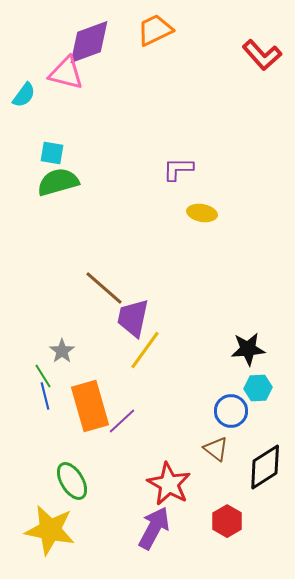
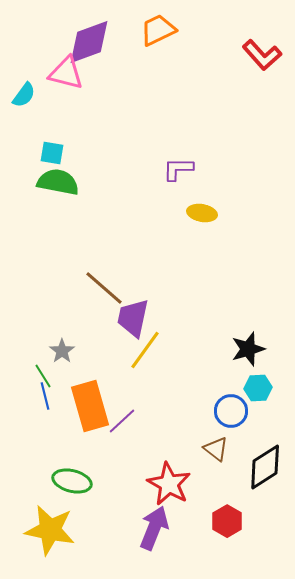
orange trapezoid: moved 3 px right
green semicircle: rotated 27 degrees clockwise
black star: rotated 12 degrees counterclockwise
green ellipse: rotated 45 degrees counterclockwise
purple arrow: rotated 6 degrees counterclockwise
